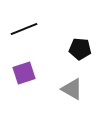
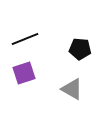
black line: moved 1 px right, 10 px down
